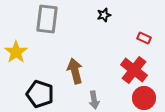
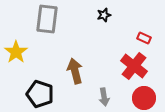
red cross: moved 4 px up
gray arrow: moved 10 px right, 3 px up
